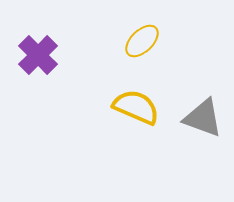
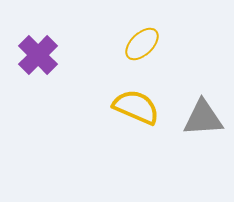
yellow ellipse: moved 3 px down
gray triangle: rotated 24 degrees counterclockwise
